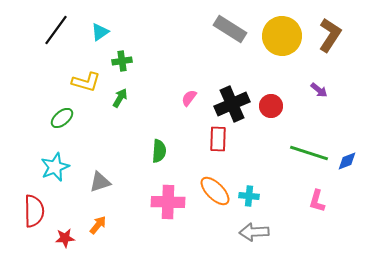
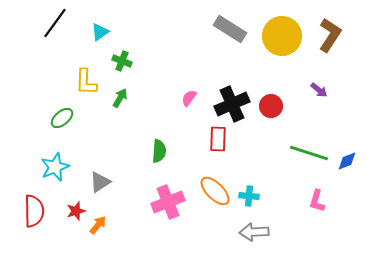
black line: moved 1 px left, 7 px up
green cross: rotated 30 degrees clockwise
yellow L-shape: rotated 76 degrees clockwise
gray triangle: rotated 15 degrees counterclockwise
pink cross: rotated 24 degrees counterclockwise
red star: moved 11 px right, 27 px up; rotated 12 degrees counterclockwise
